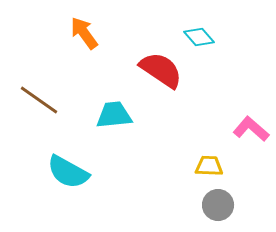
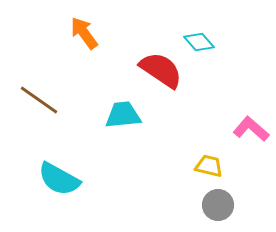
cyan diamond: moved 5 px down
cyan trapezoid: moved 9 px right
yellow trapezoid: rotated 12 degrees clockwise
cyan semicircle: moved 9 px left, 7 px down
